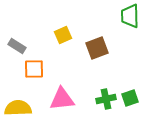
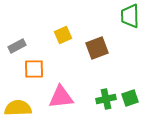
gray rectangle: rotated 60 degrees counterclockwise
pink triangle: moved 1 px left, 2 px up
